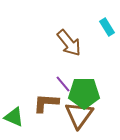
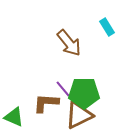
purple line: moved 5 px down
brown triangle: rotated 28 degrees clockwise
